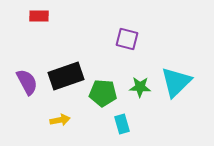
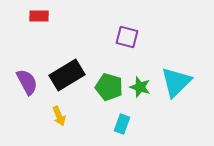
purple square: moved 2 px up
black rectangle: moved 1 px right, 1 px up; rotated 12 degrees counterclockwise
green star: rotated 15 degrees clockwise
green pentagon: moved 6 px right, 6 px up; rotated 12 degrees clockwise
yellow arrow: moved 1 px left, 4 px up; rotated 78 degrees clockwise
cyan rectangle: rotated 36 degrees clockwise
